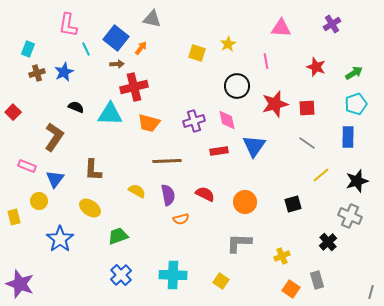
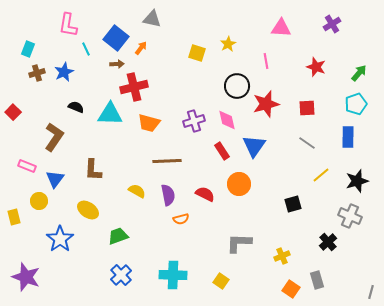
green arrow at (354, 73): moved 5 px right; rotated 18 degrees counterclockwise
red star at (275, 104): moved 9 px left
red rectangle at (219, 151): moved 3 px right; rotated 66 degrees clockwise
orange circle at (245, 202): moved 6 px left, 18 px up
yellow ellipse at (90, 208): moved 2 px left, 2 px down
purple star at (20, 284): moved 6 px right, 7 px up
